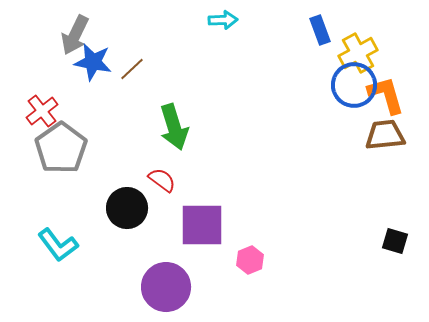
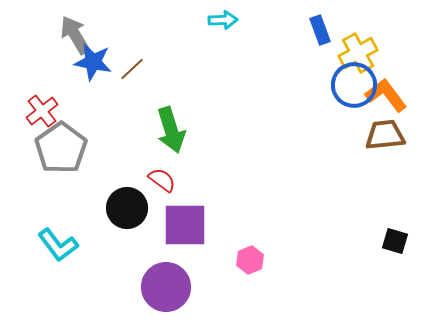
gray arrow: rotated 123 degrees clockwise
orange L-shape: rotated 21 degrees counterclockwise
green arrow: moved 3 px left, 3 px down
purple square: moved 17 px left
